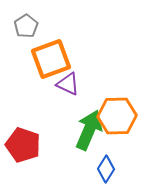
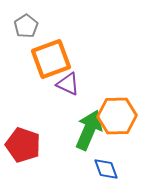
blue diamond: rotated 52 degrees counterclockwise
